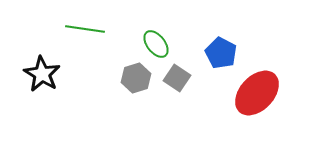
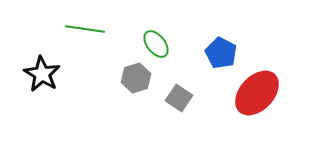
gray square: moved 2 px right, 20 px down
